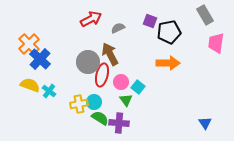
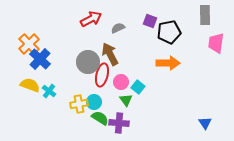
gray rectangle: rotated 30 degrees clockwise
